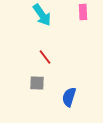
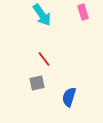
pink rectangle: rotated 14 degrees counterclockwise
red line: moved 1 px left, 2 px down
gray square: rotated 14 degrees counterclockwise
